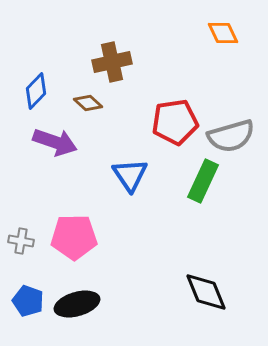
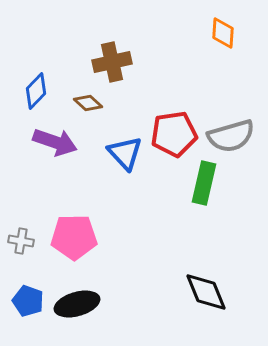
orange diamond: rotated 28 degrees clockwise
red pentagon: moved 1 px left, 12 px down
blue triangle: moved 5 px left, 22 px up; rotated 9 degrees counterclockwise
green rectangle: moved 1 px right, 2 px down; rotated 12 degrees counterclockwise
